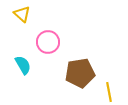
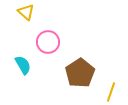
yellow triangle: moved 4 px right, 2 px up
brown pentagon: rotated 24 degrees counterclockwise
yellow line: moved 2 px right; rotated 30 degrees clockwise
